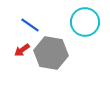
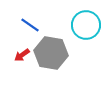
cyan circle: moved 1 px right, 3 px down
red arrow: moved 5 px down
